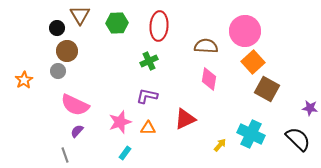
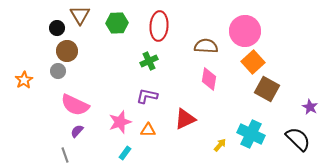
purple star: moved 1 px up; rotated 21 degrees clockwise
orange triangle: moved 2 px down
